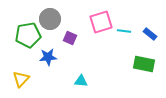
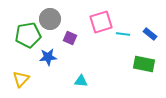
cyan line: moved 1 px left, 3 px down
